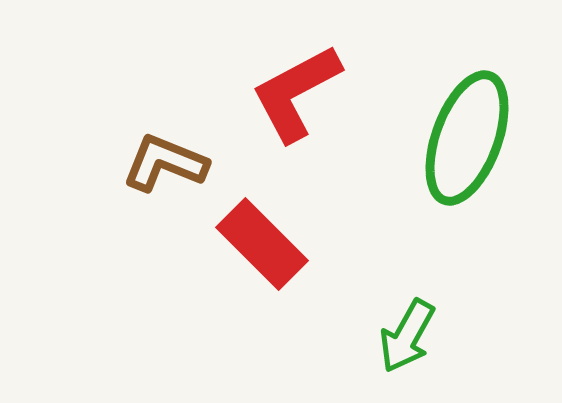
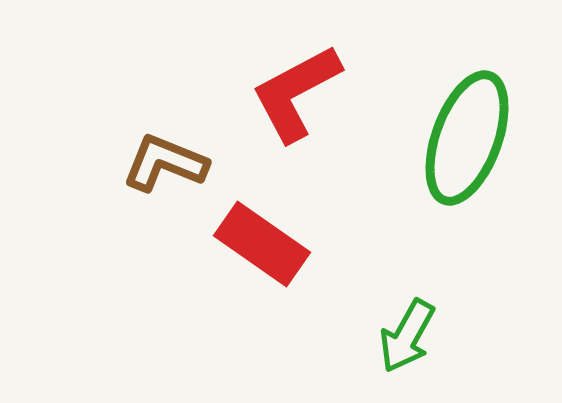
red rectangle: rotated 10 degrees counterclockwise
